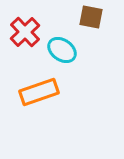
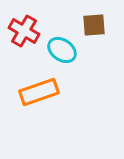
brown square: moved 3 px right, 8 px down; rotated 15 degrees counterclockwise
red cross: moved 1 px left, 1 px up; rotated 16 degrees counterclockwise
